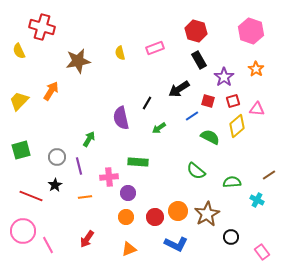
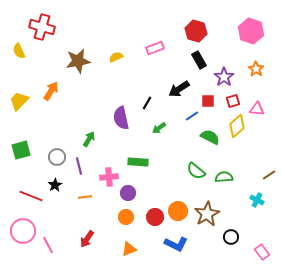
yellow semicircle at (120, 53): moved 4 px left, 4 px down; rotated 80 degrees clockwise
red square at (208, 101): rotated 16 degrees counterclockwise
green semicircle at (232, 182): moved 8 px left, 5 px up
